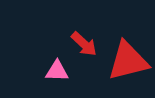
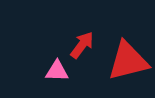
red arrow: moved 2 px left, 1 px down; rotated 96 degrees counterclockwise
